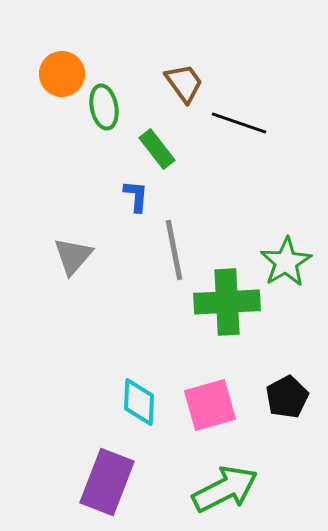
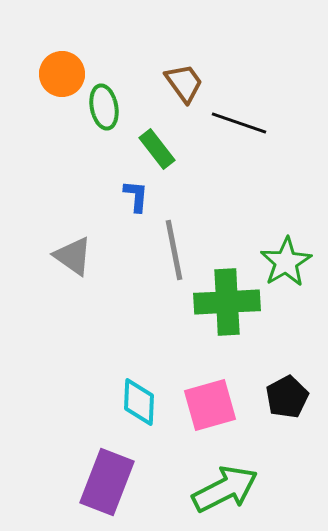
gray triangle: rotated 36 degrees counterclockwise
